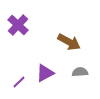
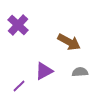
purple triangle: moved 1 px left, 2 px up
purple line: moved 4 px down
